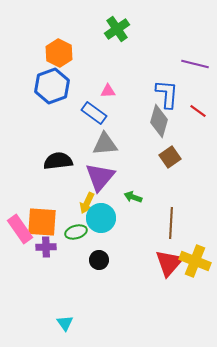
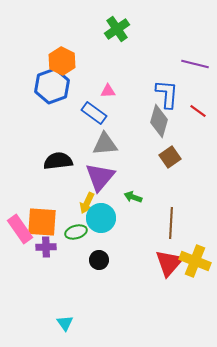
orange hexagon: moved 3 px right, 8 px down
